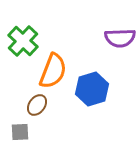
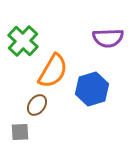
purple semicircle: moved 12 px left
orange semicircle: rotated 9 degrees clockwise
